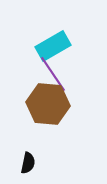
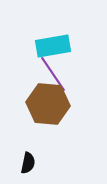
cyan rectangle: rotated 20 degrees clockwise
